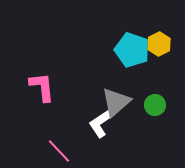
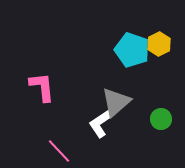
green circle: moved 6 px right, 14 px down
